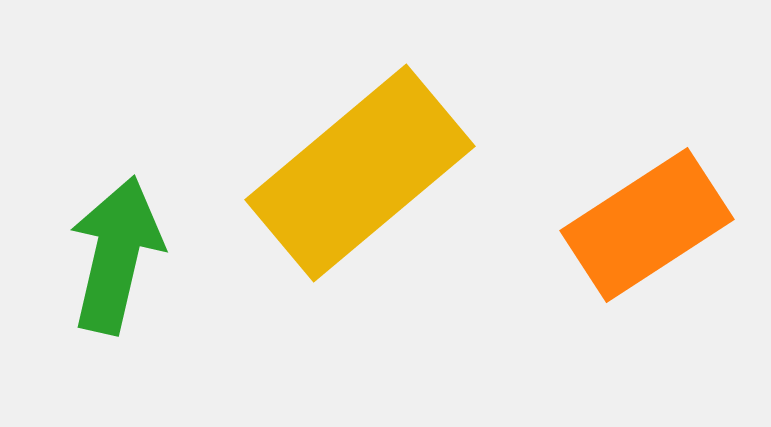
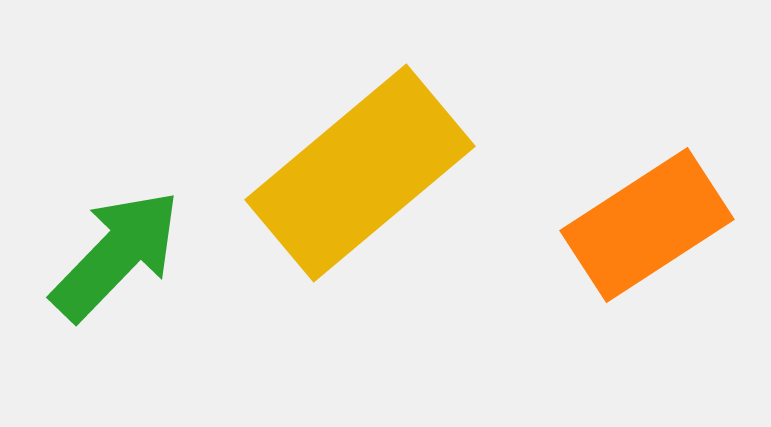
green arrow: rotated 31 degrees clockwise
